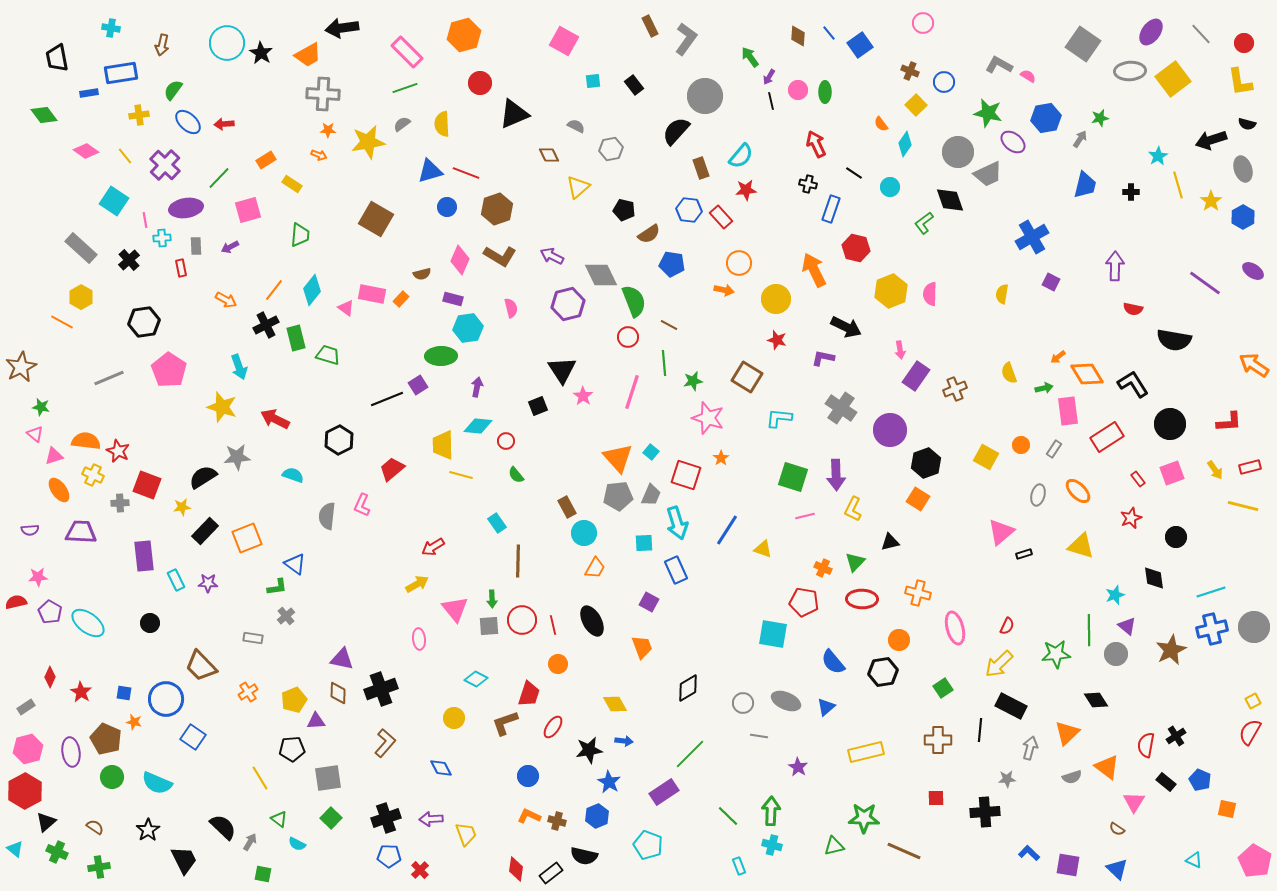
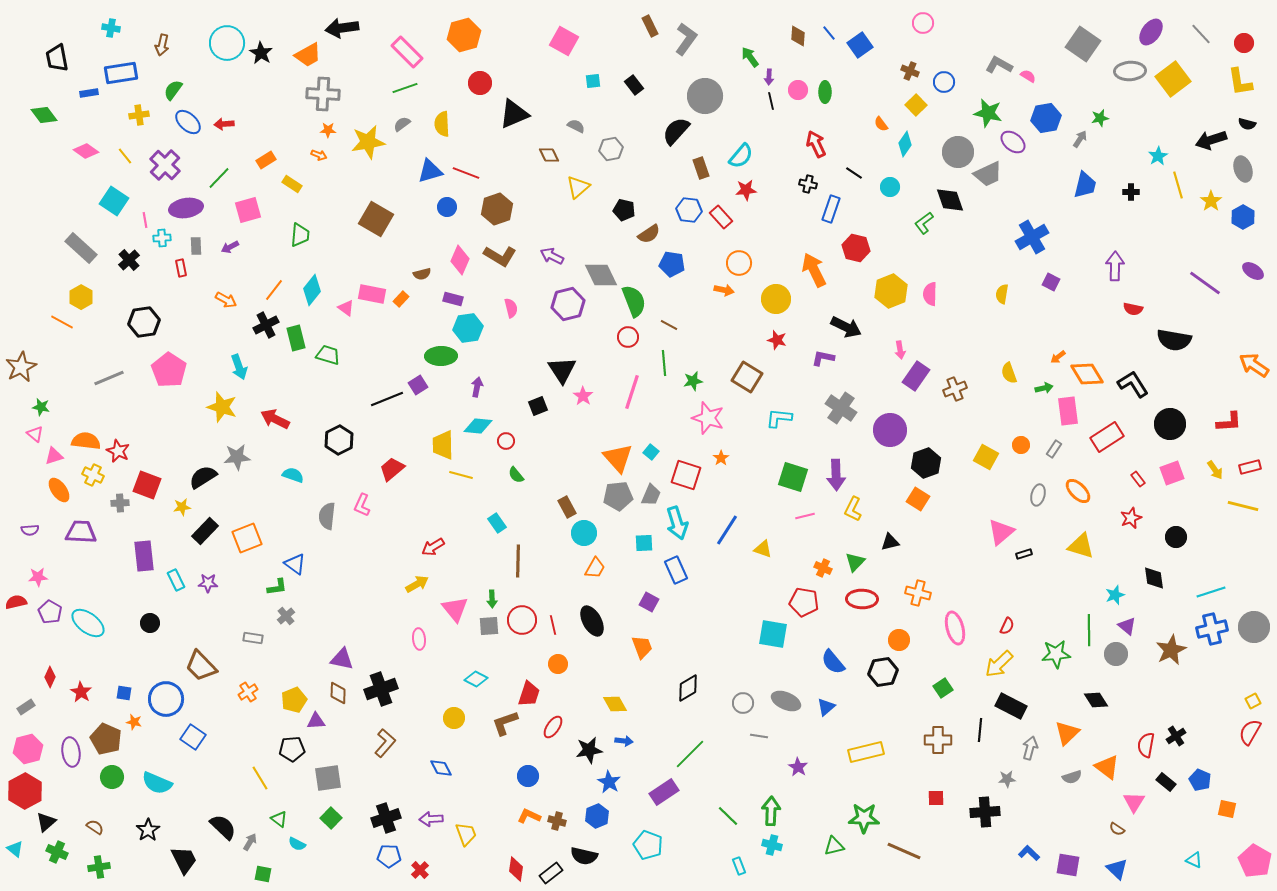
purple arrow at (769, 77): rotated 28 degrees counterclockwise
